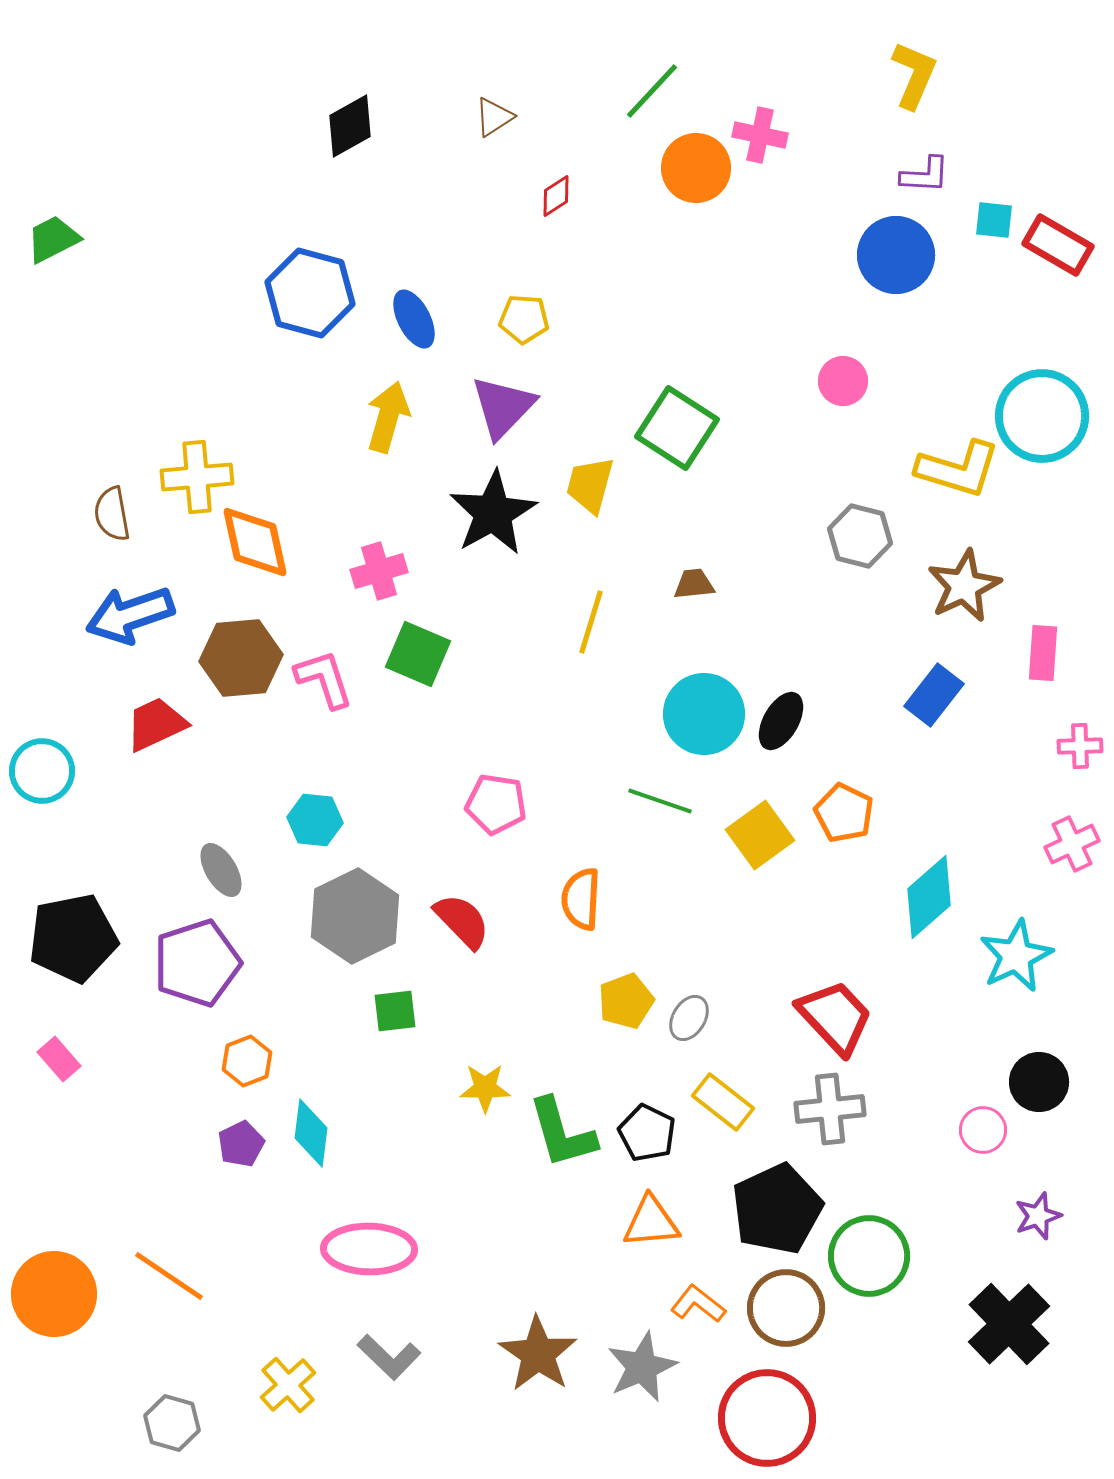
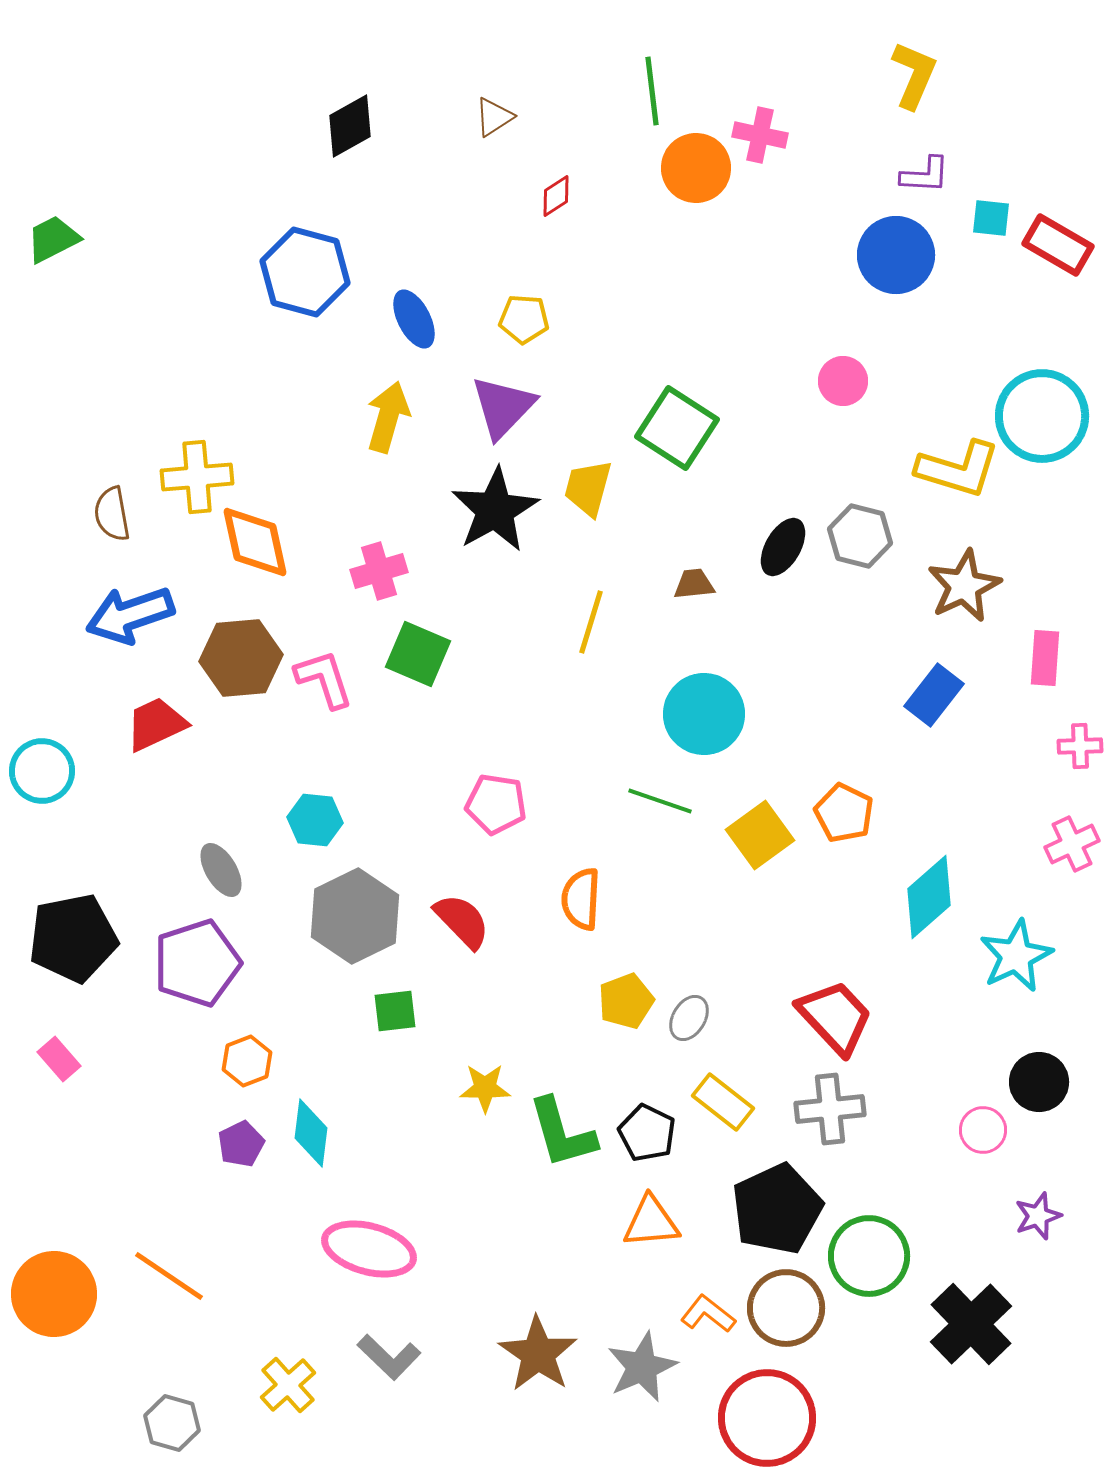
green line at (652, 91): rotated 50 degrees counterclockwise
cyan square at (994, 220): moved 3 px left, 2 px up
blue hexagon at (310, 293): moved 5 px left, 21 px up
yellow trapezoid at (590, 485): moved 2 px left, 3 px down
black star at (493, 513): moved 2 px right, 3 px up
pink rectangle at (1043, 653): moved 2 px right, 5 px down
black ellipse at (781, 721): moved 2 px right, 174 px up
pink ellipse at (369, 1249): rotated 14 degrees clockwise
orange L-shape at (698, 1304): moved 10 px right, 10 px down
black cross at (1009, 1324): moved 38 px left
